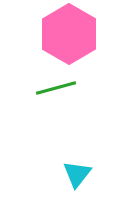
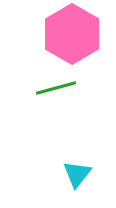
pink hexagon: moved 3 px right
